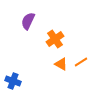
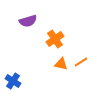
purple semicircle: rotated 132 degrees counterclockwise
orange triangle: rotated 16 degrees counterclockwise
blue cross: rotated 14 degrees clockwise
